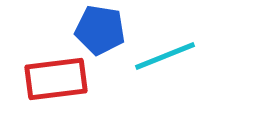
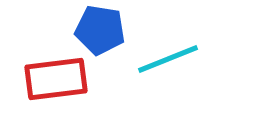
cyan line: moved 3 px right, 3 px down
